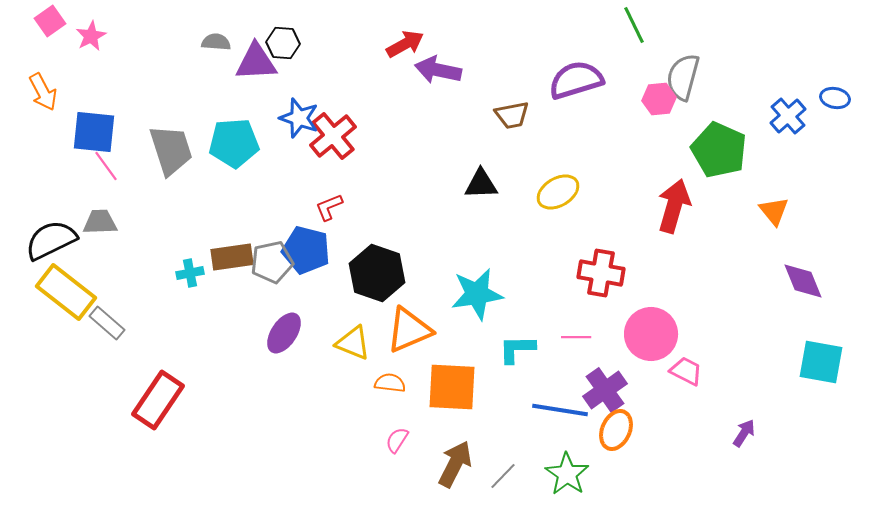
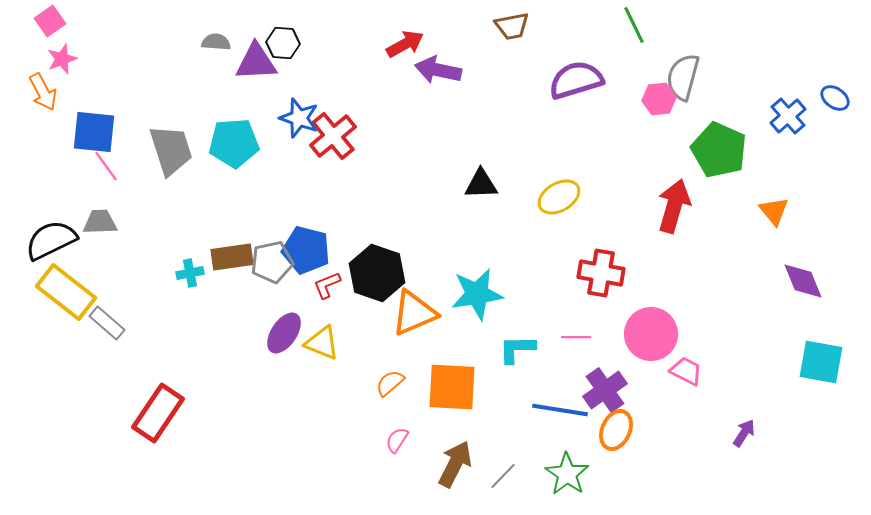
pink star at (91, 36): moved 29 px left, 23 px down; rotated 8 degrees clockwise
blue ellipse at (835, 98): rotated 24 degrees clockwise
brown trapezoid at (512, 115): moved 89 px up
yellow ellipse at (558, 192): moved 1 px right, 5 px down
red L-shape at (329, 207): moved 2 px left, 78 px down
orange triangle at (409, 330): moved 5 px right, 17 px up
yellow triangle at (353, 343): moved 31 px left
orange semicircle at (390, 383): rotated 48 degrees counterclockwise
red rectangle at (158, 400): moved 13 px down
